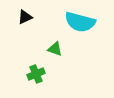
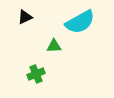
cyan semicircle: rotated 44 degrees counterclockwise
green triangle: moved 1 px left, 3 px up; rotated 21 degrees counterclockwise
